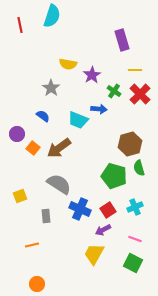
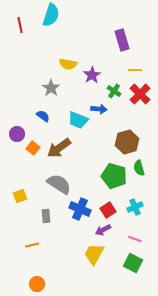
cyan semicircle: moved 1 px left, 1 px up
brown hexagon: moved 3 px left, 2 px up
